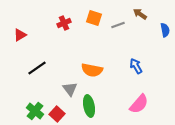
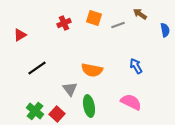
pink semicircle: moved 8 px left, 2 px up; rotated 105 degrees counterclockwise
